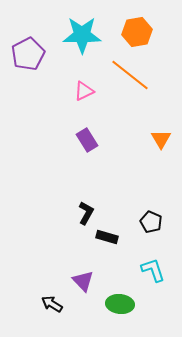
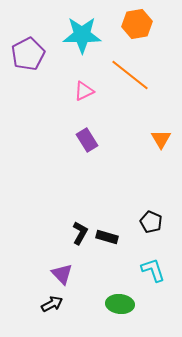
orange hexagon: moved 8 px up
black L-shape: moved 6 px left, 20 px down
purple triangle: moved 21 px left, 7 px up
black arrow: rotated 120 degrees clockwise
